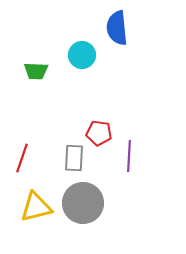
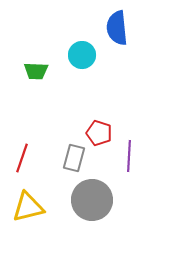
red pentagon: rotated 10 degrees clockwise
gray rectangle: rotated 12 degrees clockwise
gray circle: moved 9 px right, 3 px up
yellow triangle: moved 8 px left
